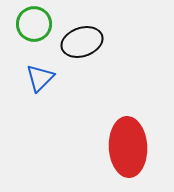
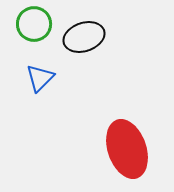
black ellipse: moved 2 px right, 5 px up
red ellipse: moved 1 px left, 2 px down; rotated 16 degrees counterclockwise
